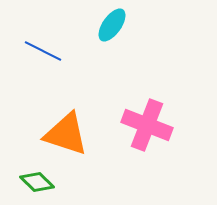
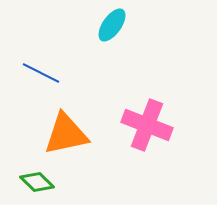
blue line: moved 2 px left, 22 px down
orange triangle: rotated 30 degrees counterclockwise
